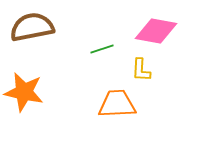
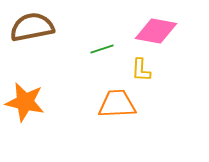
orange star: moved 1 px right, 10 px down
